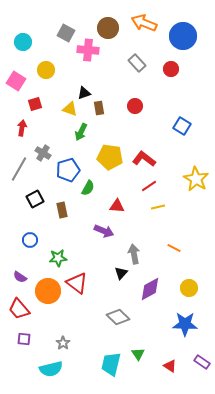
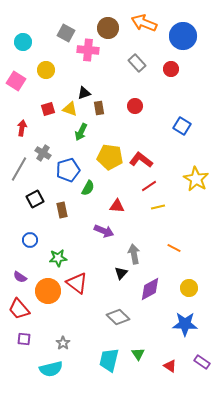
red square at (35, 104): moved 13 px right, 5 px down
red L-shape at (144, 159): moved 3 px left, 1 px down
cyan trapezoid at (111, 364): moved 2 px left, 4 px up
